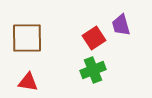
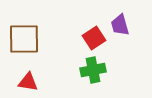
purple trapezoid: moved 1 px left
brown square: moved 3 px left, 1 px down
green cross: rotated 10 degrees clockwise
